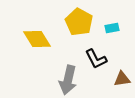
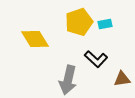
yellow pentagon: rotated 24 degrees clockwise
cyan rectangle: moved 7 px left, 4 px up
yellow diamond: moved 2 px left
black L-shape: rotated 20 degrees counterclockwise
